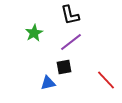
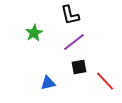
purple line: moved 3 px right
black square: moved 15 px right
red line: moved 1 px left, 1 px down
